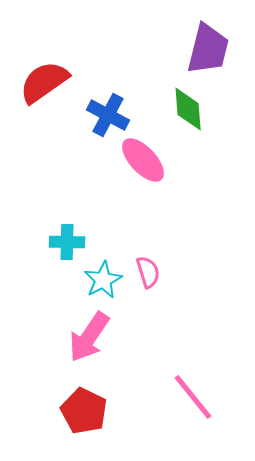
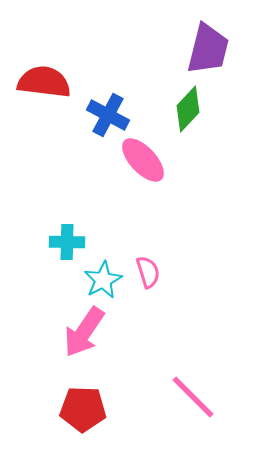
red semicircle: rotated 42 degrees clockwise
green diamond: rotated 48 degrees clockwise
pink arrow: moved 5 px left, 5 px up
pink line: rotated 6 degrees counterclockwise
red pentagon: moved 1 px left, 2 px up; rotated 24 degrees counterclockwise
